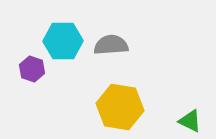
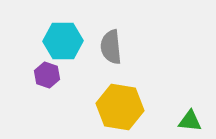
gray semicircle: moved 2 px down; rotated 92 degrees counterclockwise
purple hexagon: moved 15 px right, 6 px down
green triangle: rotated 20 degrees counterclockwise
